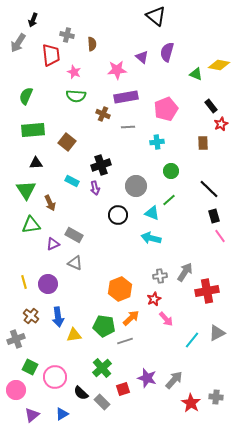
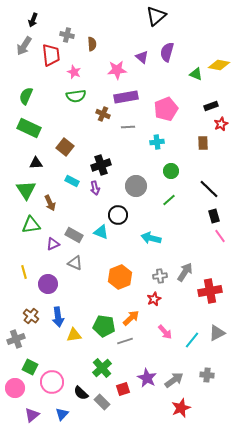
black triangle at (156, 16): rotated 40 degrees clockwise
gray arrow at (18, 43): moved 6 px right, 3 px down
green semicircle at (76, 96): rotated 12 degrees counterclockwise
black rectangle at (211, 106): rotated 72 degrees counterclockwise
green rectangle at (33, 130): moved 4 px left, 2 px up; rotated 30 degrees clockwise
brown square at (67, 142): moved 2 px left, 5 px down
cyan triangle at (152, 213): moved 51 px left, 19 px down
yellow line at (24, 282): moved 10 px up
orange hexagon at (120, 289): moved 12 px up
red cross at (207, 291): moved 3 px right
pink arrow at (166, 319): moved 1 px left, 13 px down
pink circle at (55, 377): moved 3 px left, 5 px down
purple star at (147, 378): rotated 12 degrees clockwise
gray arrow at (174, 380): rotated 12 degrees clockwise
pink circle at (16, 390): moved 1 px left, 2 px up
gray cross at (216, 397): moved 9 px left, 22 px up
red star at (191, 403): moved 10 px left, 5 px down; rotated 18 degrees clockwise
blue triangle at (62, 414): rotated 16 degrees counterclockwise
